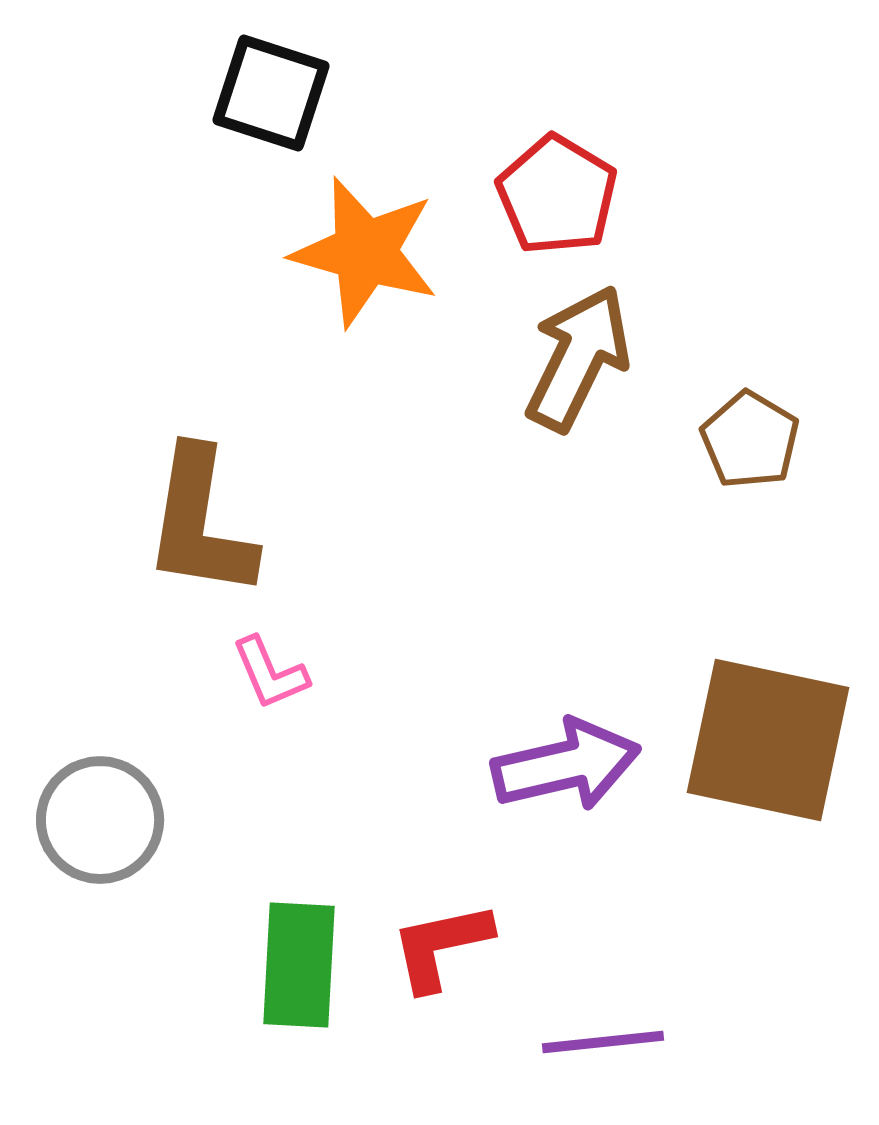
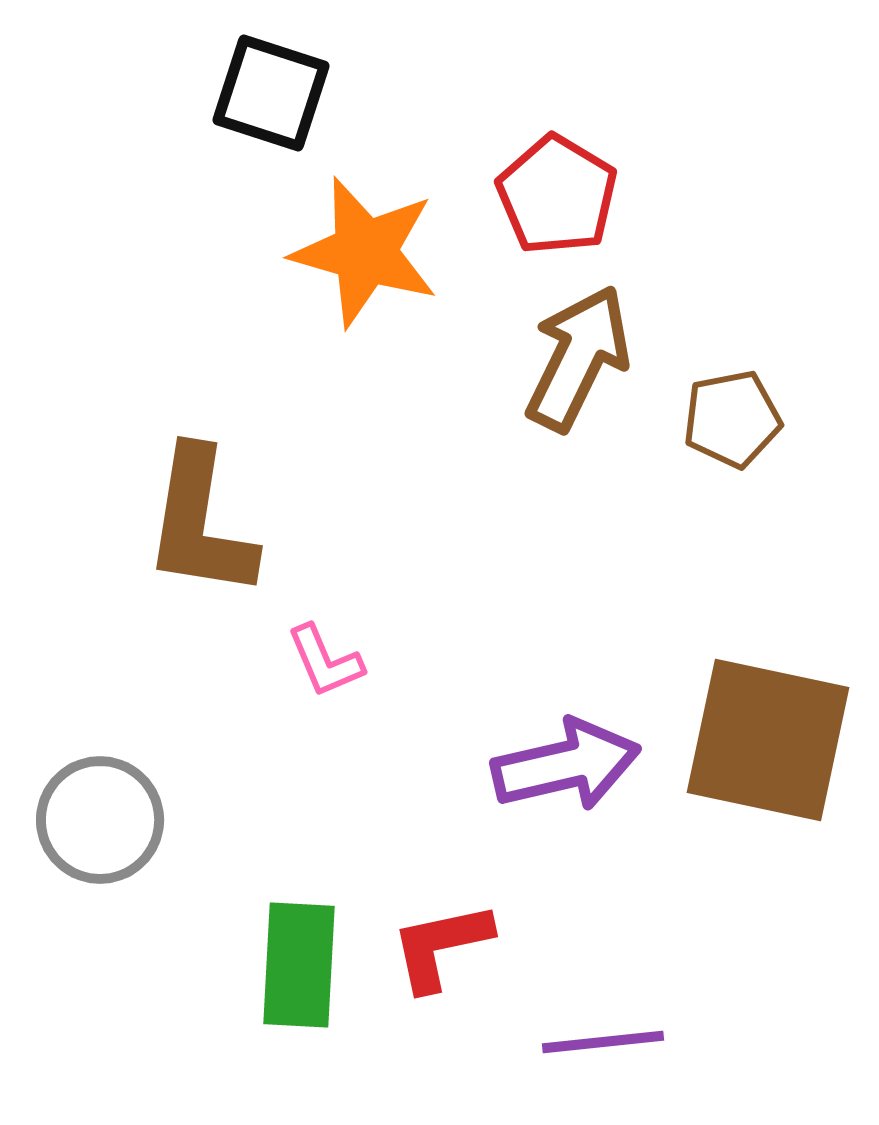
brown pentagon: moved 18 px left, 21 px up; rotated 30 degrees clockwise
pink L-shape: moved 55 px right, 12 px up
